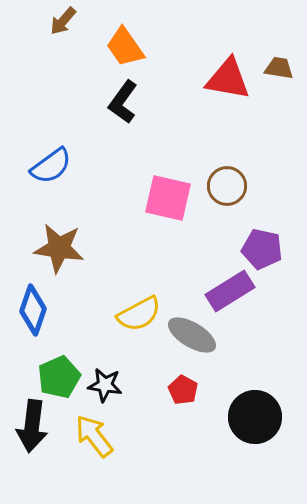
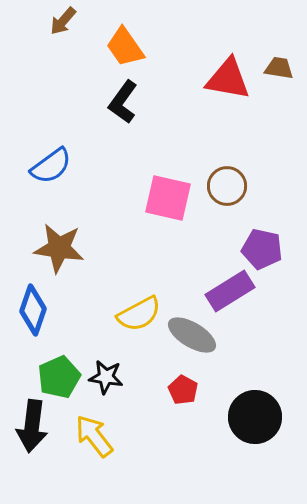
black star: moved 1 px right, 8 px up
